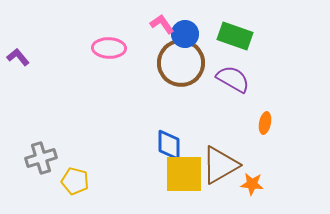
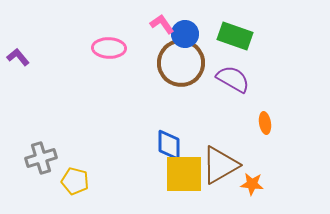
orange ellipse: rotated 20 degrees counterclockwise
